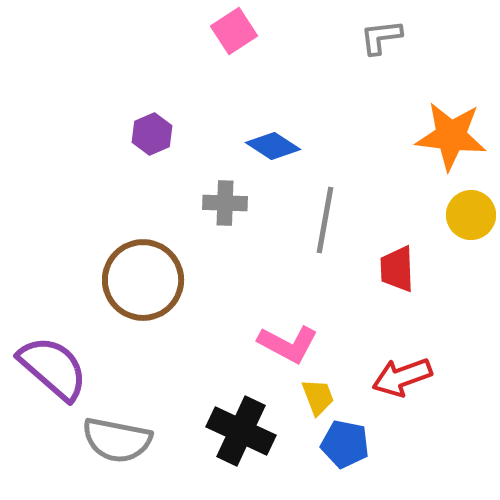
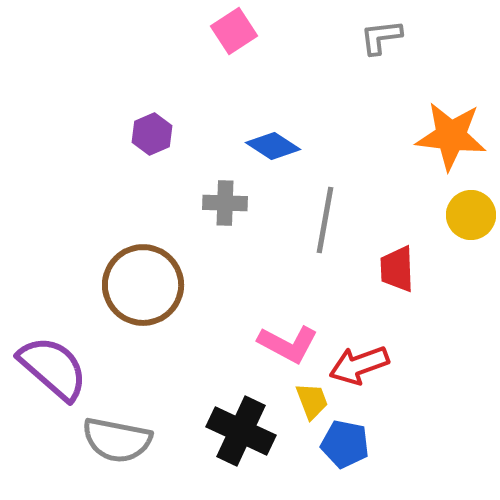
brown circle: moved 5 px down
red arrow: moved 43 px left, 12 px up
yellow trapezoid: moved 6 px left, 4 px down
